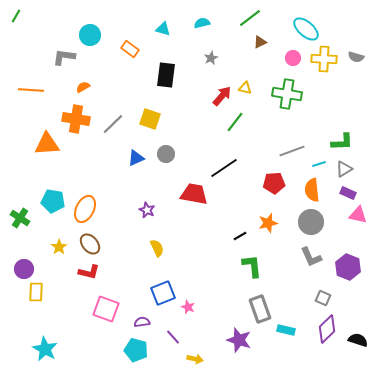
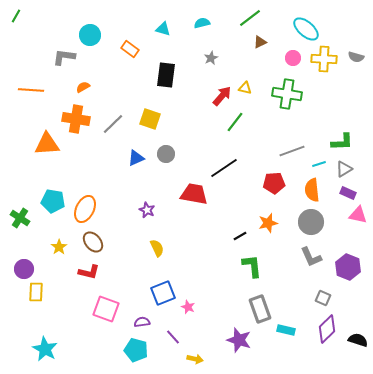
brown ellipse at (90, 244): moved 3 px right, 2 px up
